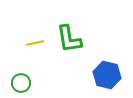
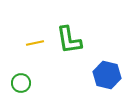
green L-shape: moved 1 px down
